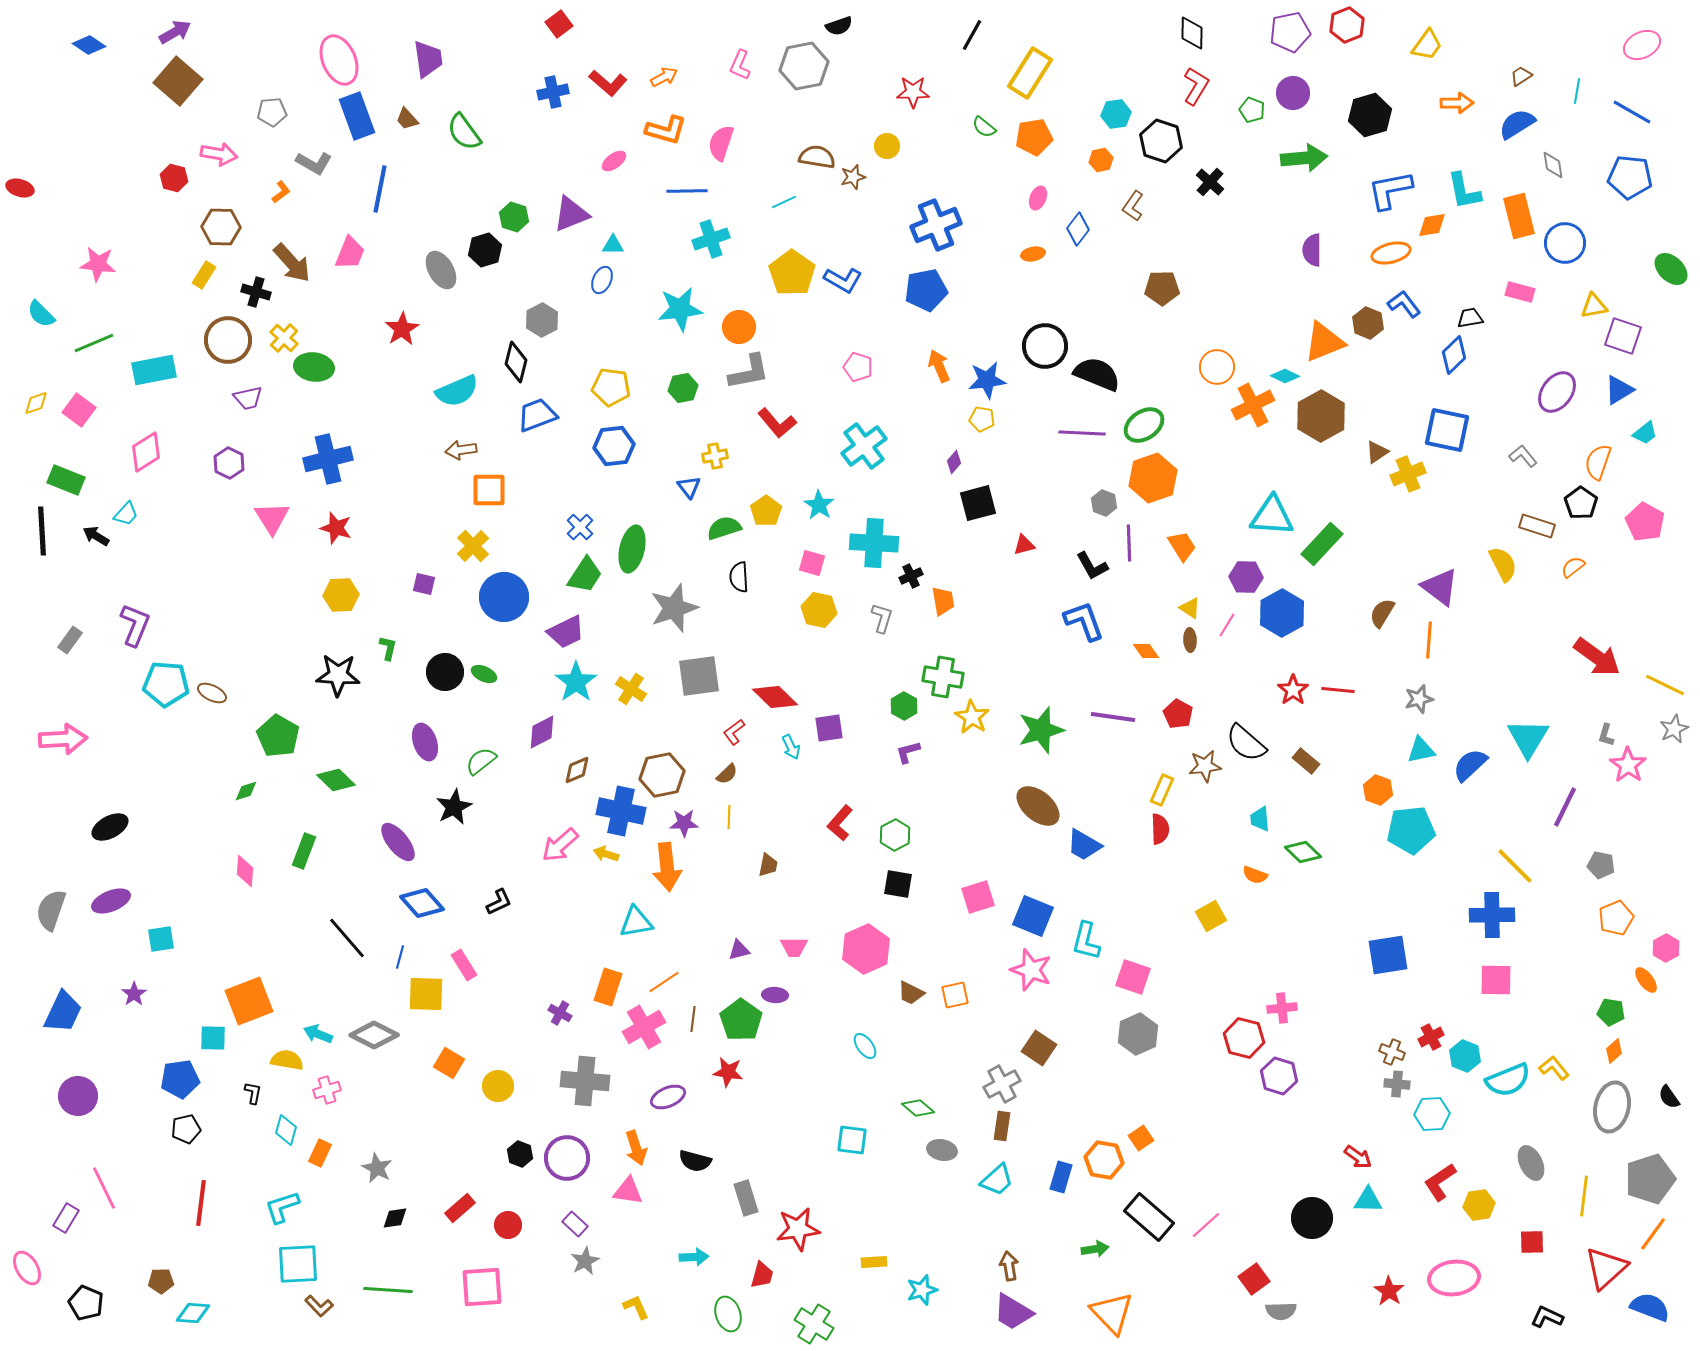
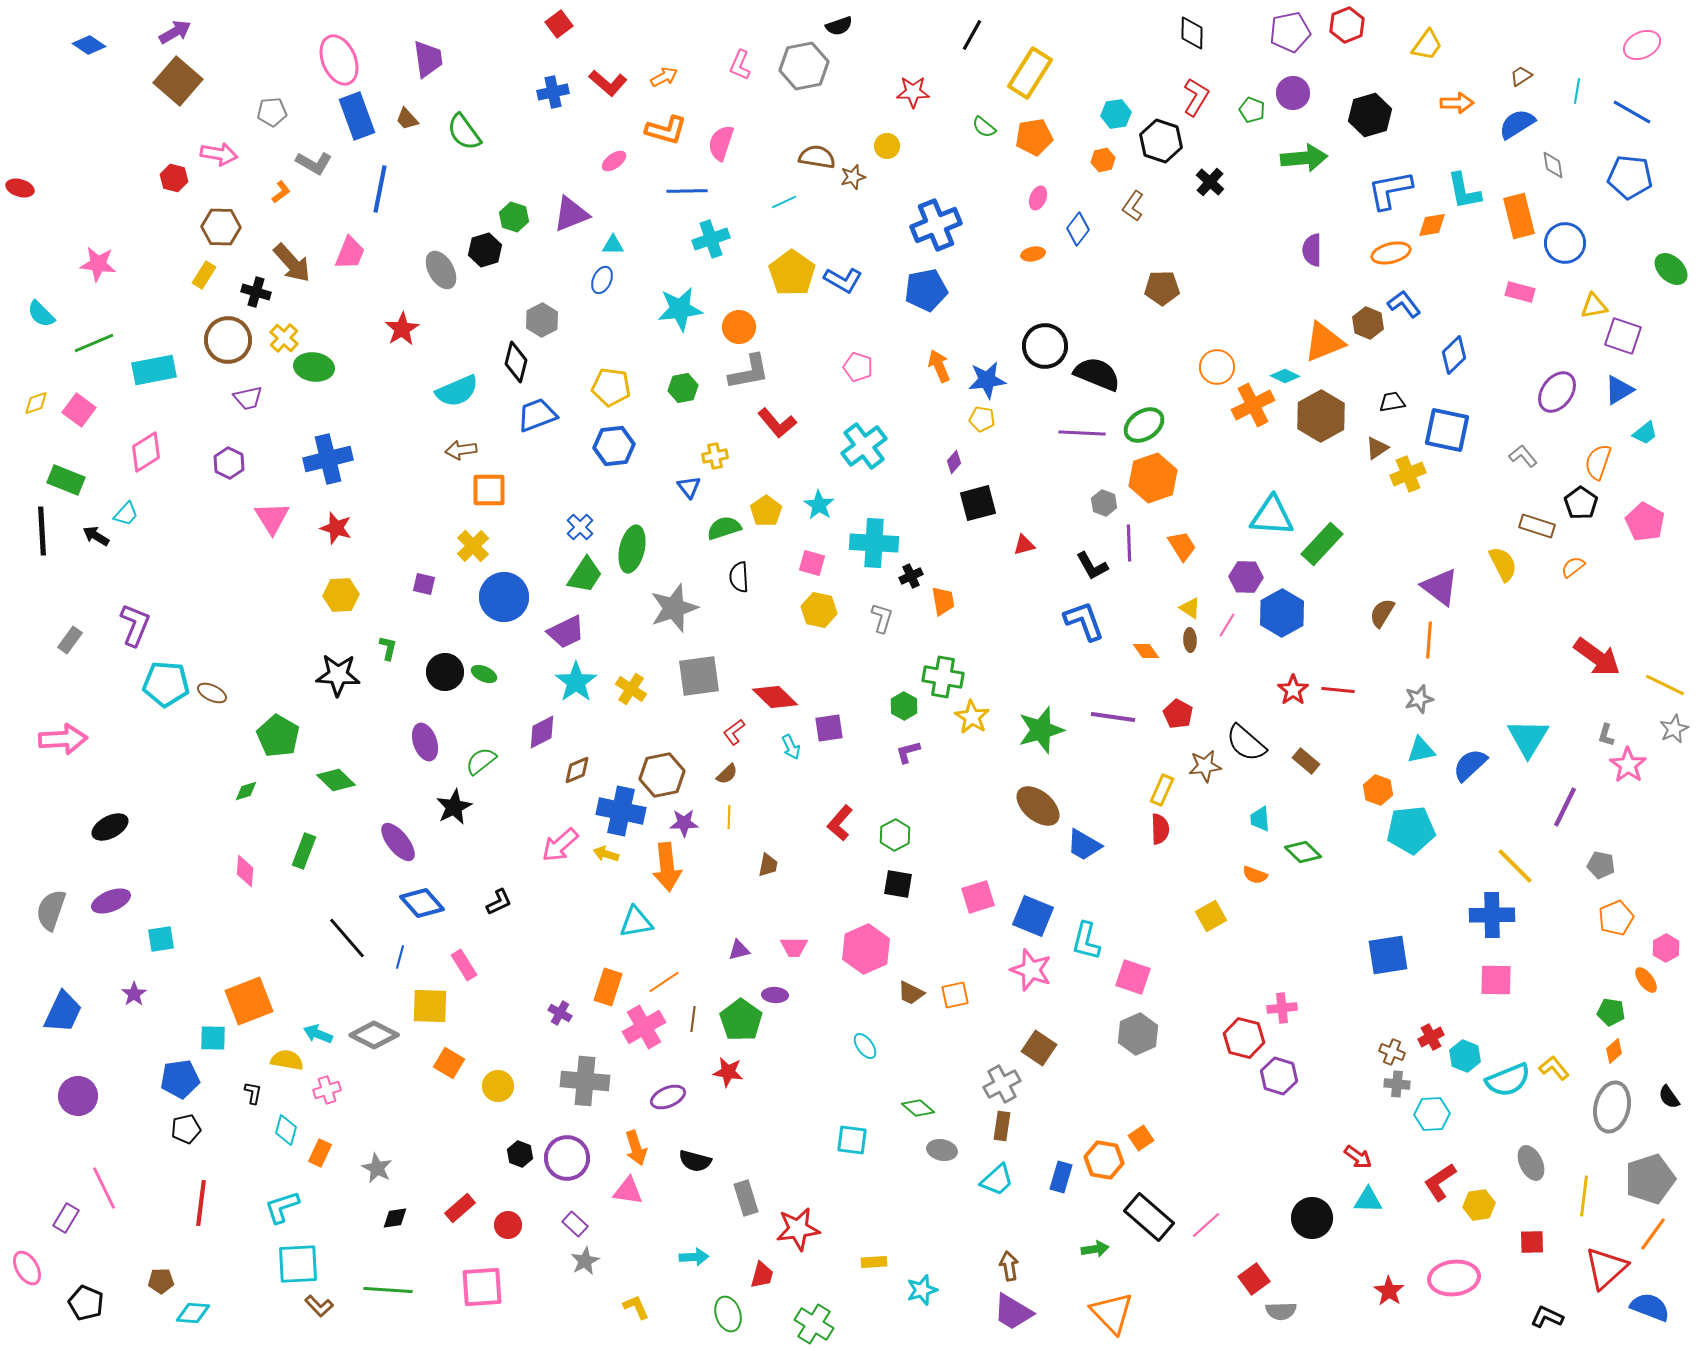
red L-shape at (1196, 86): moved 11 px down
orange hexagon at (1101, 160): moved 2 px right
black trapezoid at (1470, 318): moved 78 px left, 84 px down
brown triangle at (1377, 452): moved 4 px up
yellow square at (426, 994): moved 4 px right, 12 px down
